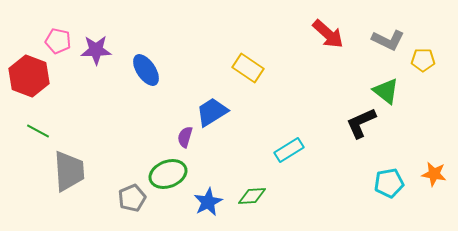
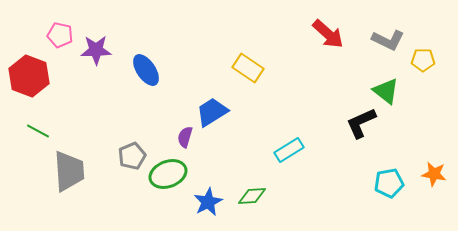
pink pentagon: moved 2 px right, 6 px up
gray pentagon: moved 42 px up
